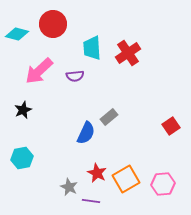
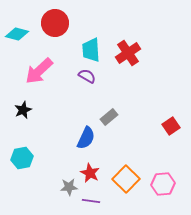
red circle: moved 2 px right, 1 px up
cyan trapezoid: moved 1 px left, 2 px down
purple semicircle: moved 12 px right; rotated 144 degrees counterclockwise
blue semicircle: moved 5 px down
red star: moved 7 px left
orange square: rotated 16 degrees counterclockwise
gray star: rotated 30 degrees counterclockwise
